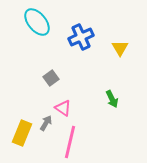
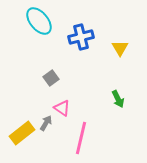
cyan ellipse: moved 2 px right, 1 px up
blue cross: rotated 10 degrees clockwise
green arrow: moved 6 px right
pink triangle: moved 1 px left
yellow rectangle: rotated 30 degrees clockwise
pink line: moved 11 px right, 4 px up
